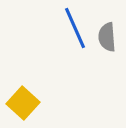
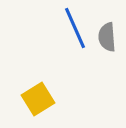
yellow square: moved 15 px right, 4 px up; rotated 16 degrees clockwise
